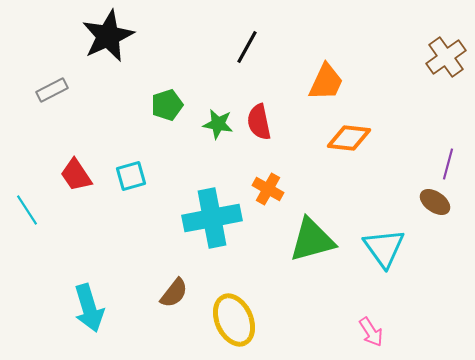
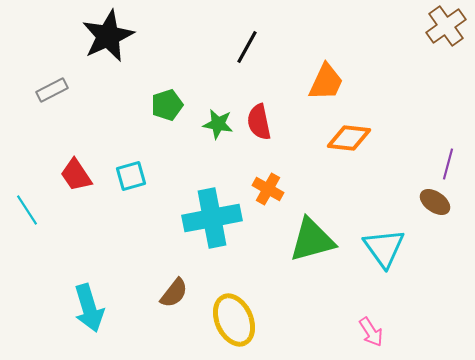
brown cross: moved 31 px up
